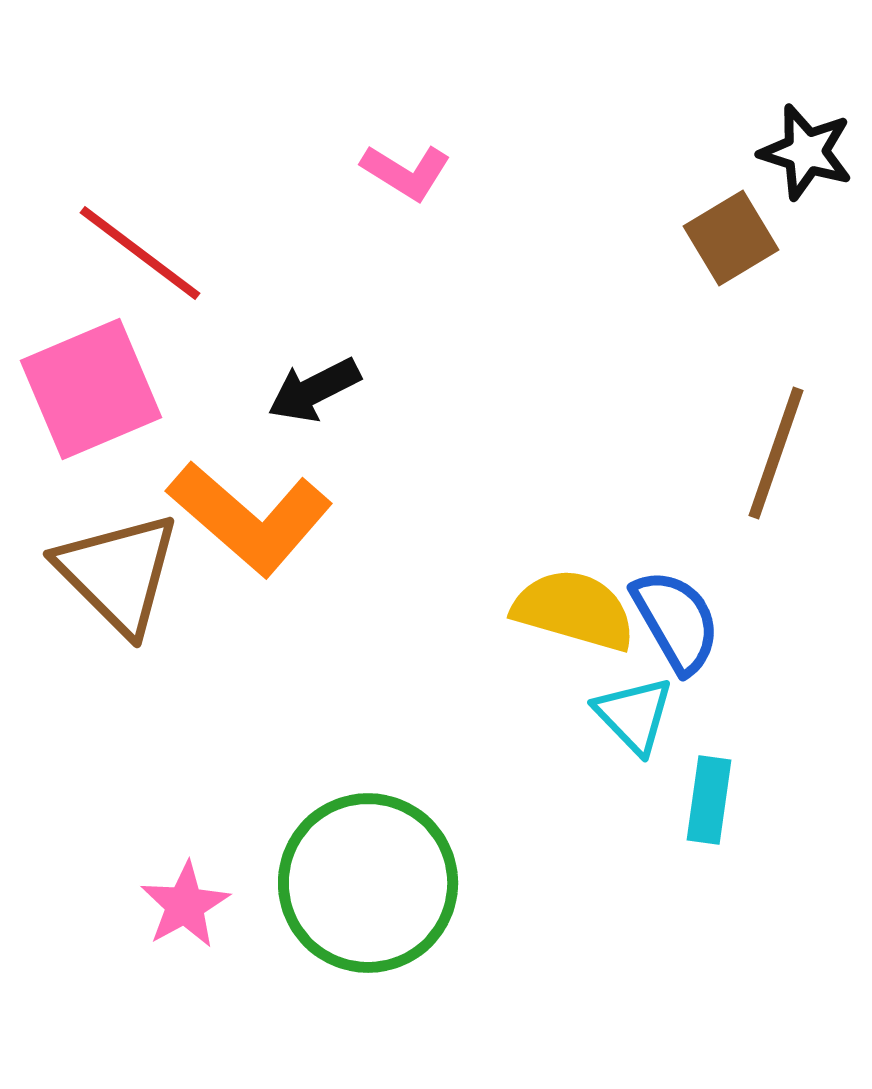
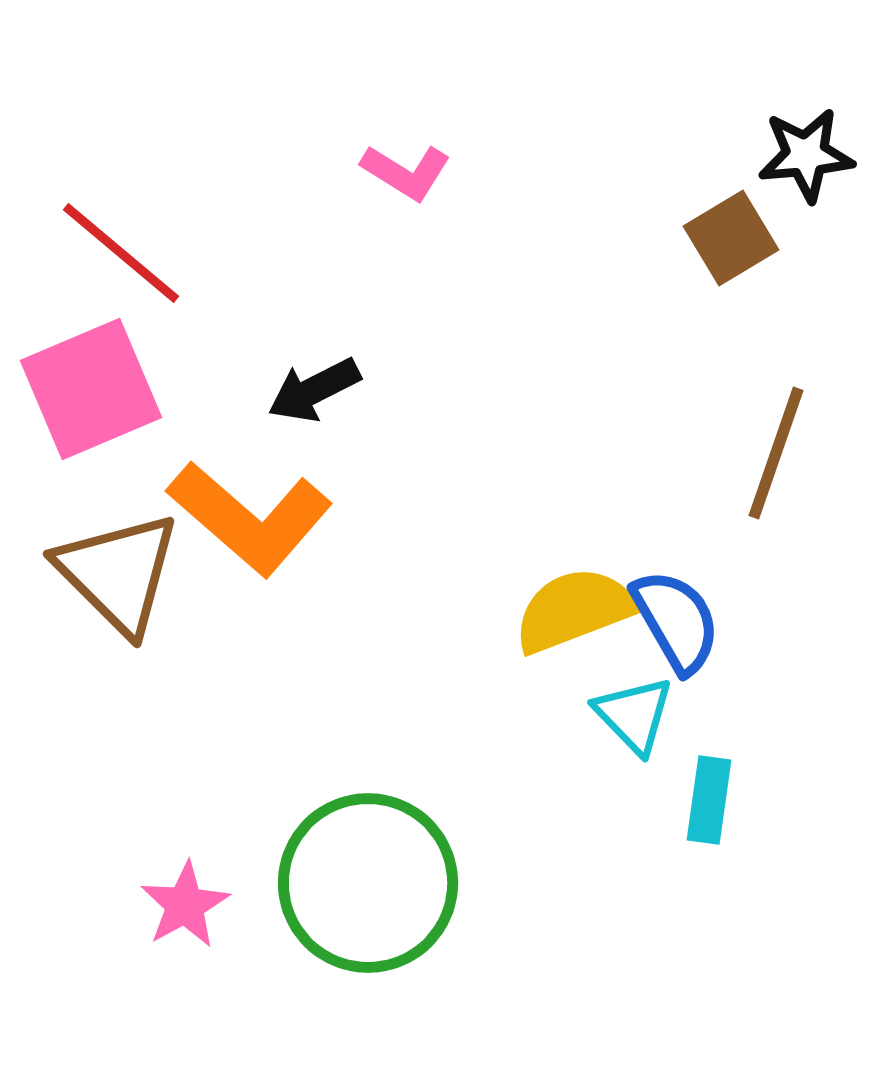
black star: moved 3 px down; rotated 22 degrees counterclockwise
red line: moved 19 px left; rotated 3 degrees clockwise
yellow semicircle: rotated 37 degrees counterclockwise
